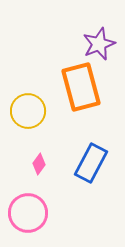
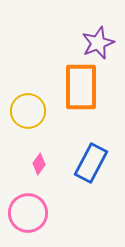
purple star: moved 1 px left, 1 px up
orange rectangle: rotated 15 degrees clockwise
